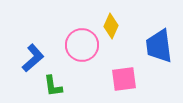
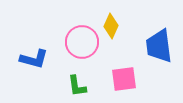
pink circle: moved 3 px up
blue L-shape: moved 1 px right, 1 px down; rotated 56 degrees clockwise
green L-shape: moved 24 px right
